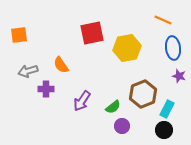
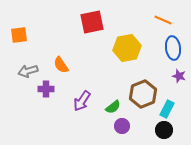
red square: moved 11 px up
